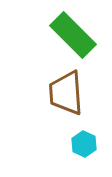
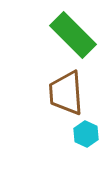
cyan hexagon: moved 2 px right, 10 px up
